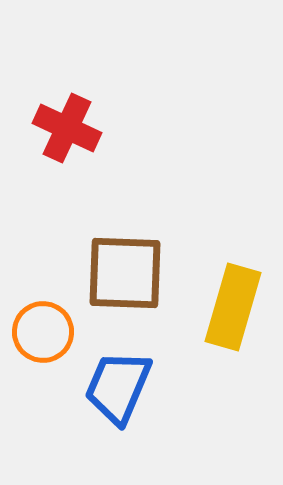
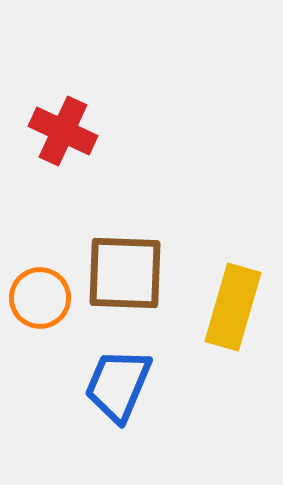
red cross: moved 4 px left, 3 px down
orange circle: moved 3 px left, 34 px up
blue trapezoid: moved 2 px up
